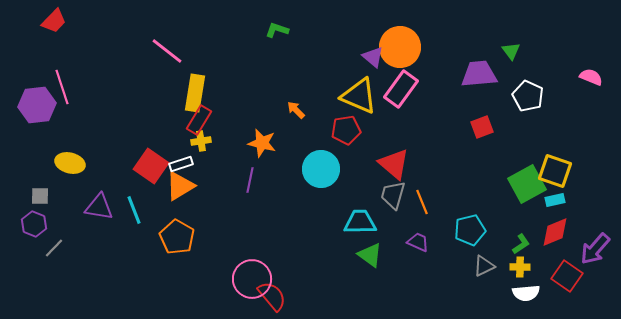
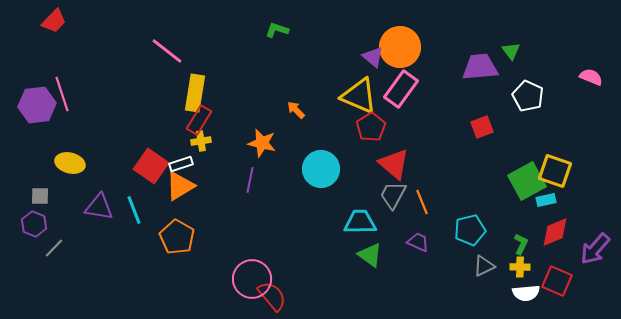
purple trapezoid at (479, 74): moved 1 px right, 7 px up
pink line at (62, 87): moved 7 px down
red pentagon at (346, 130): moved 25 px right, 3 px up; rotated 24 degrees counterclockwise
green square at (527, 184): moved 3 px up
gray trapezoid at (393, 195): rotated 12 degrees clockwise
cyan rectangle at (555, 200): moved 9 px left
green L-shape at (521, 244): rotated 30 degrees counterclockwise
red square at (567, 276): moved 10 px left, 5 px down; rotated 12 degrees counterclockwise
